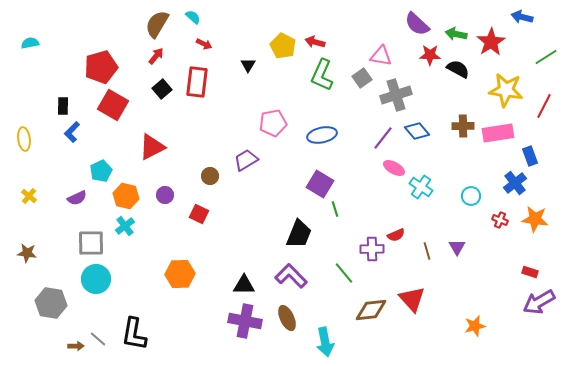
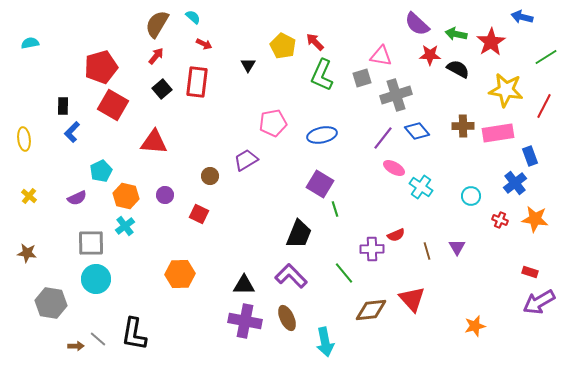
red arrow at (315, 42): rotated 30 degrees clockwise
gray square at (362, 78): rotated 18 degrees clockwise
red triangle at (152, 147): moved 2 px right, 5 px up; rotated 32 degrees clockwise
